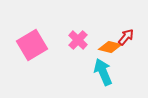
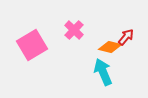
pink cross: moved 4 px left, 10 px up
